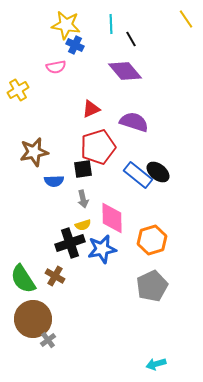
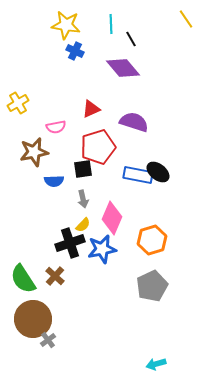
blue cross: moved 6 px down
pink semicircle: moved 60 px down
purple diamond: moved 2 px left, 3 px up
yellow cross: moved 13 px down
blue rectangle: rotated 28 degrees counterclockwise
pink diamond: rotated 24 degrees clockwise
yellow semicircle: rotated 28 degrees counterclockwise
brown cross: rotated 12 degrees clockwise
